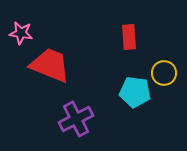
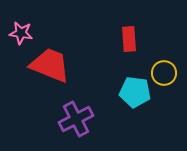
red rectangle: moved 2 px down
